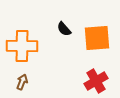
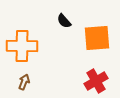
black semicircle: moved 8 px up
brown arrow: moved 2 px right
